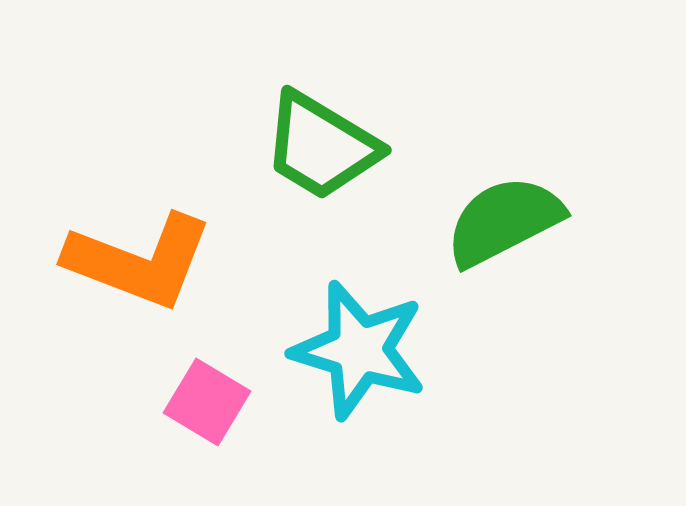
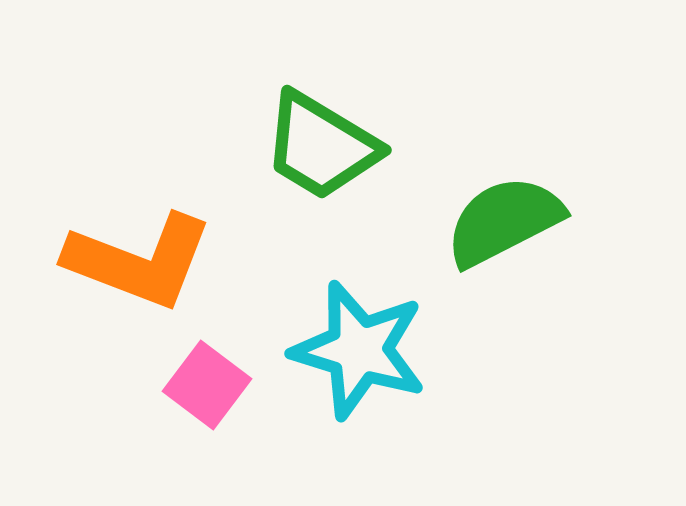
pink square: moved 17 px up; rotated 6 degrees clockwise
